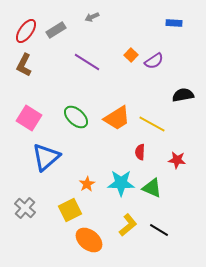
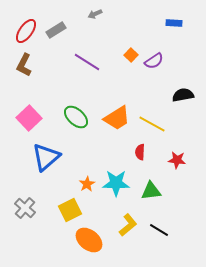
gray arrow: moved 3 px right, 3 px up
pink square: rotated 15 degrees clockwise
cyan star: moved 5 px left
green triangle: moved 1 px left, 3 px down; rotated 30 degrees counterclockwise
